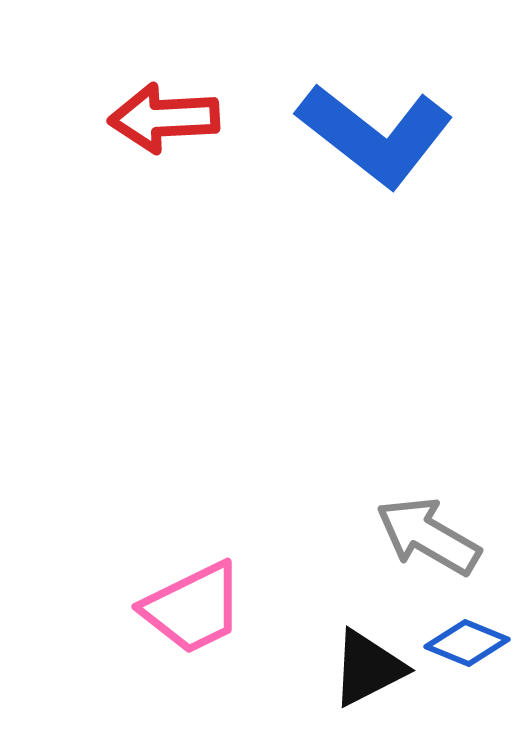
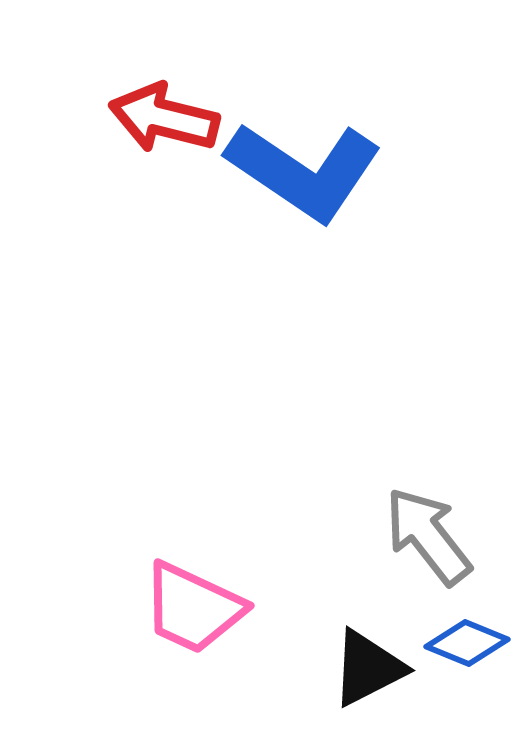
red arrow: rotated 17 degrees clockwise
blue L-shape: moved 71 px left, 36 px down; rotated 4 degrees counterclockwise
gray arrow: rotated 22 degrees clockwise
pink trapezoid: rotated 51 degrees clockwise
